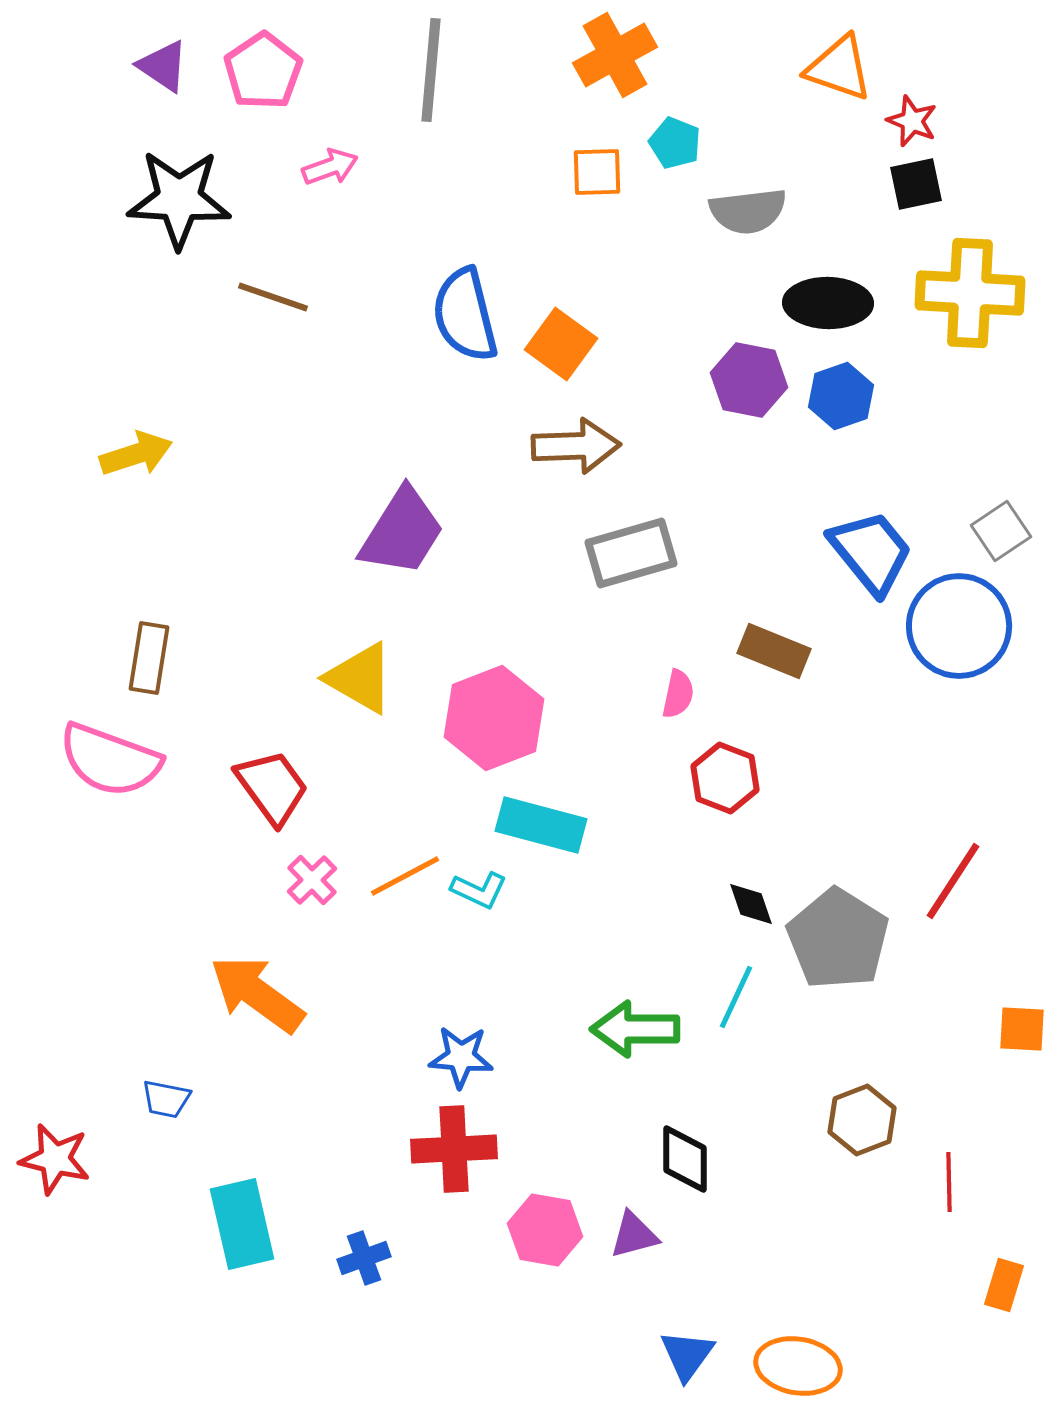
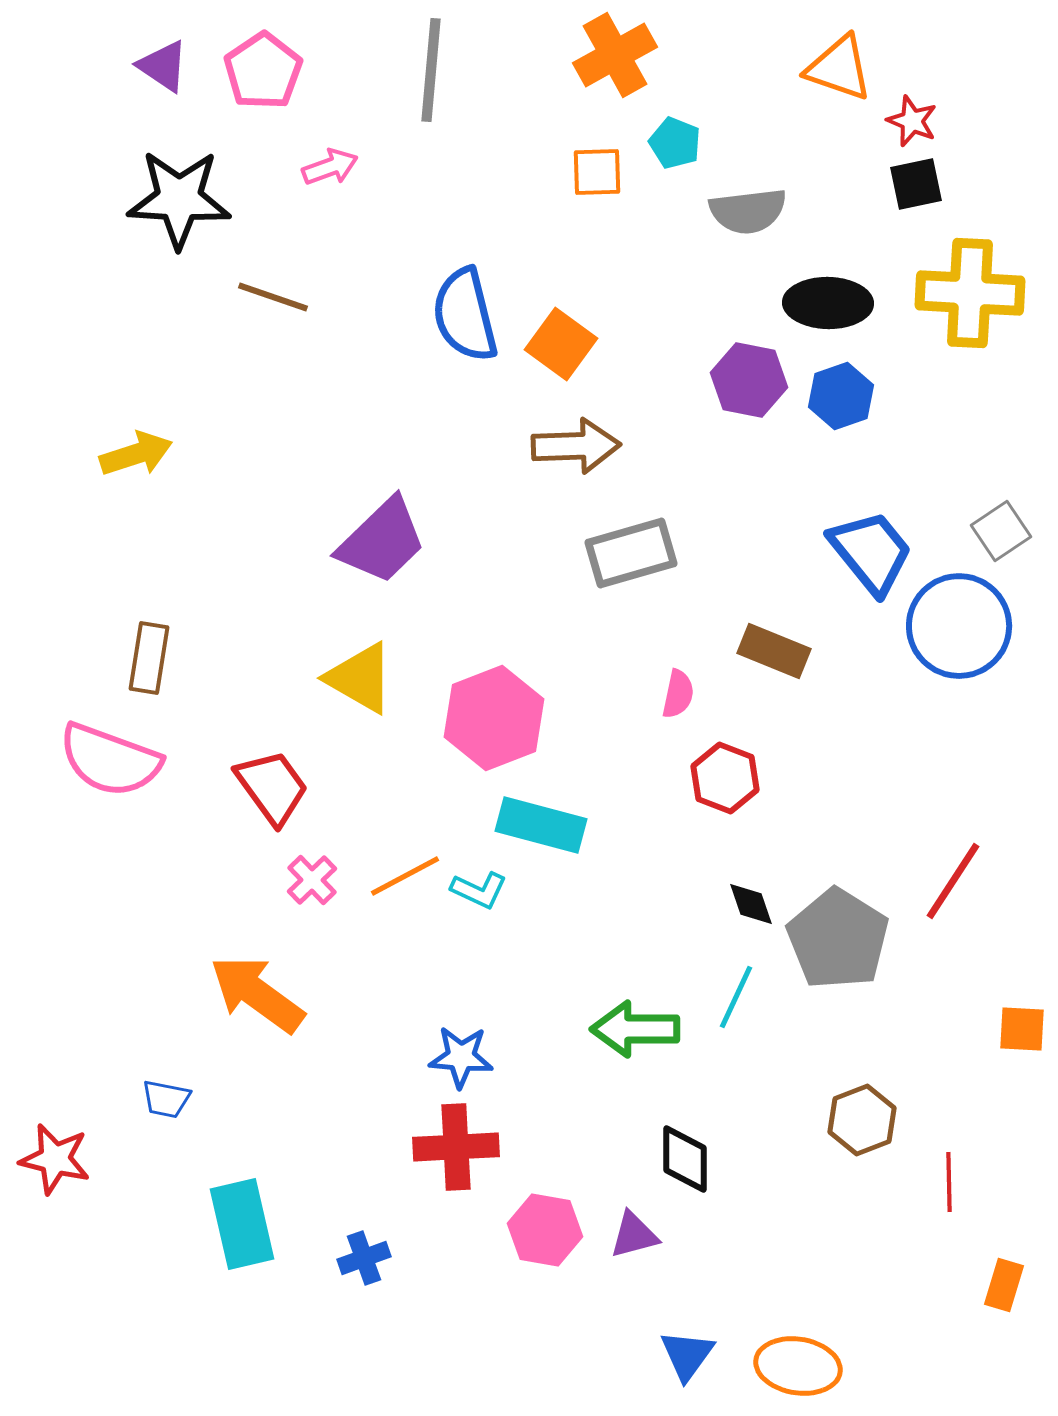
purple trapezoid at (402, 532): moved 20 px left, 9 px down; rotated 14 degrees clockwise
red cross at (454, 1149): moved 2 px right, 2 px up
